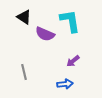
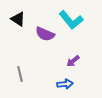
black triangle: moved 6 px left, 2 px down
cyan L-shape: moved 1 px right, 1 px up; rotated 150 degrees clockwise
gray line: moved 4 px left, 2 px down
